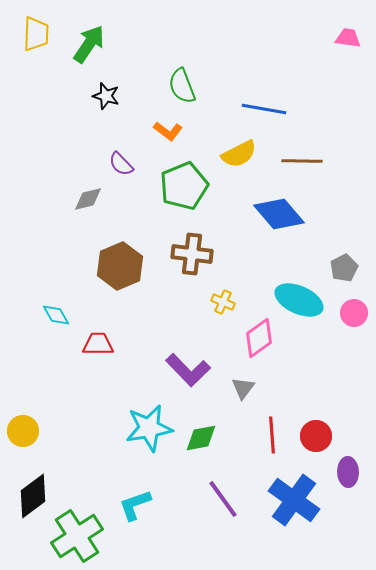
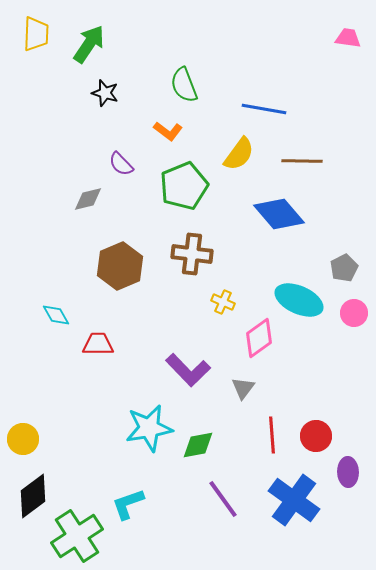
green semicircle: moved 2 px right, 1 px up
black star: moved 1 px left, 3 px up
yellow semicircle: rotated 27 degrees counterclockwise
yellow circle: moved 8 px down
green diamond: moved 3 px left, 7 px down
cyan L-shape: moved 7 px left, 1 px up
